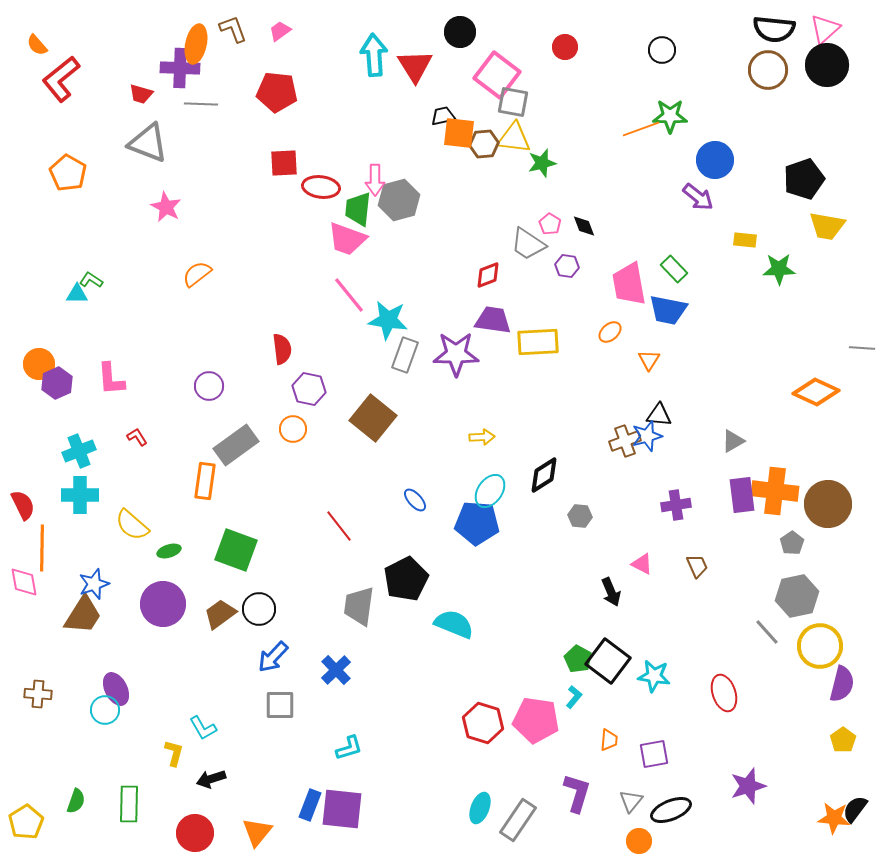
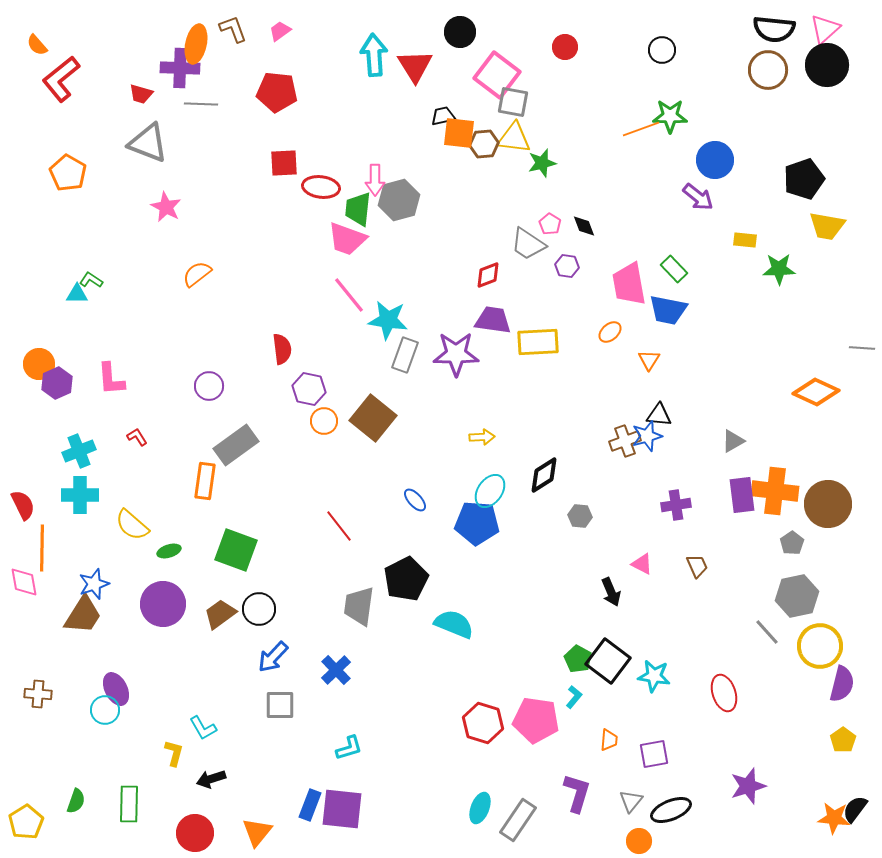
orange circle at (293, 429): moved 31 px right, 8 px up
